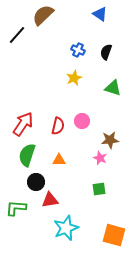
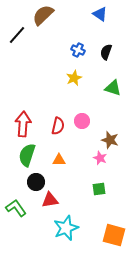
red arrow: rotated 30 degrees counterclockwise
brown star: rotated 24 degrees clockwise
green L-shape: rotated 50 degrees clockwise
